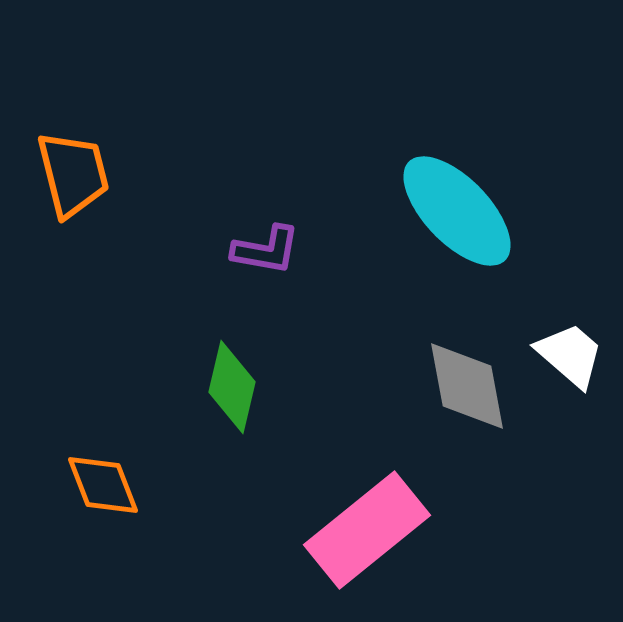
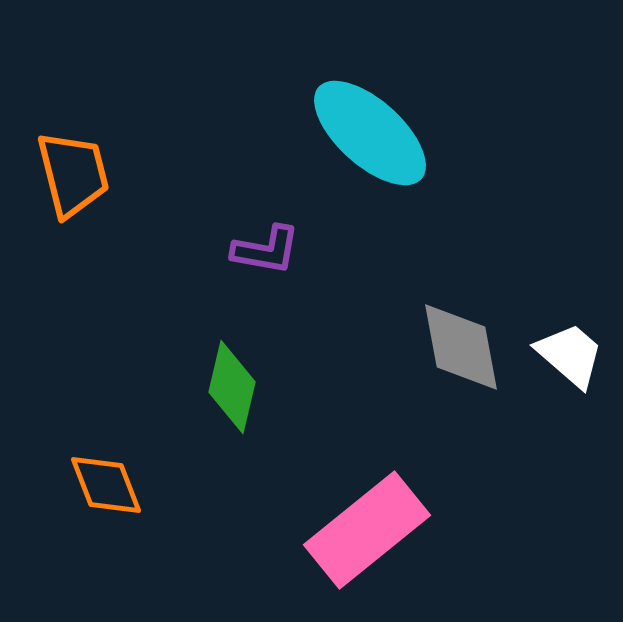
cyan ellipse: moved 87 px left, 78 px up; rotated 4 degrees counterclockwise
gray diamond: moved 6 px left, 39 px up
orange diamond: moved 3 px right
